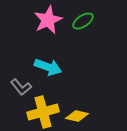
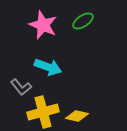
pink star: moved 5 px left, 5 px down; rotated 24 degrees counterclockwise
